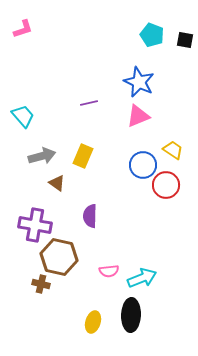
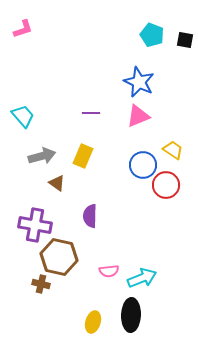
purple line: moved 2 px right, 10 px down; rotated 12 degrees clockwise
